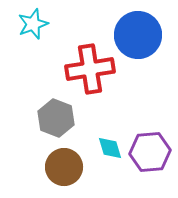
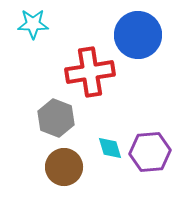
cyan star: rotated 20 degrees clockwise
red cross: moved 3 px down
